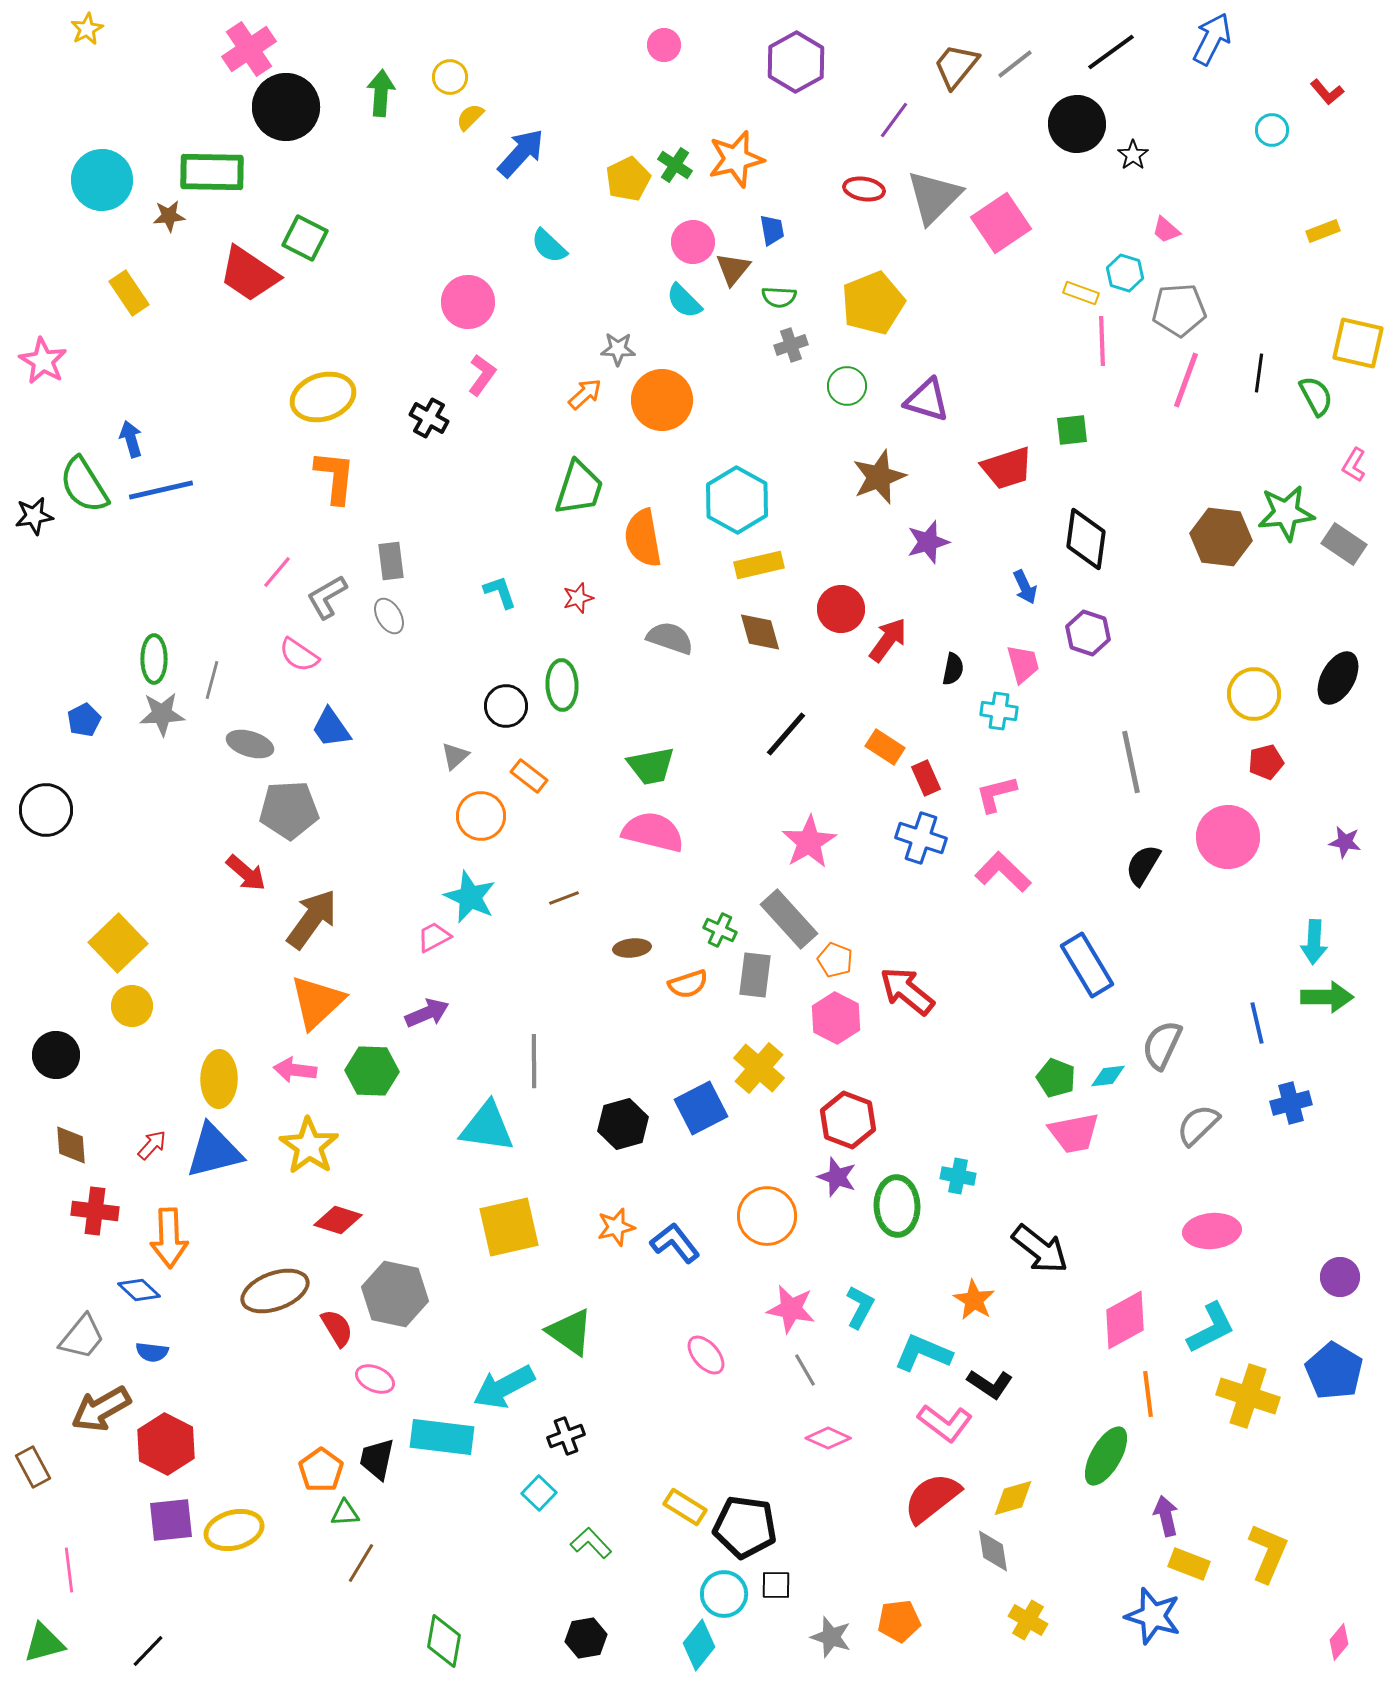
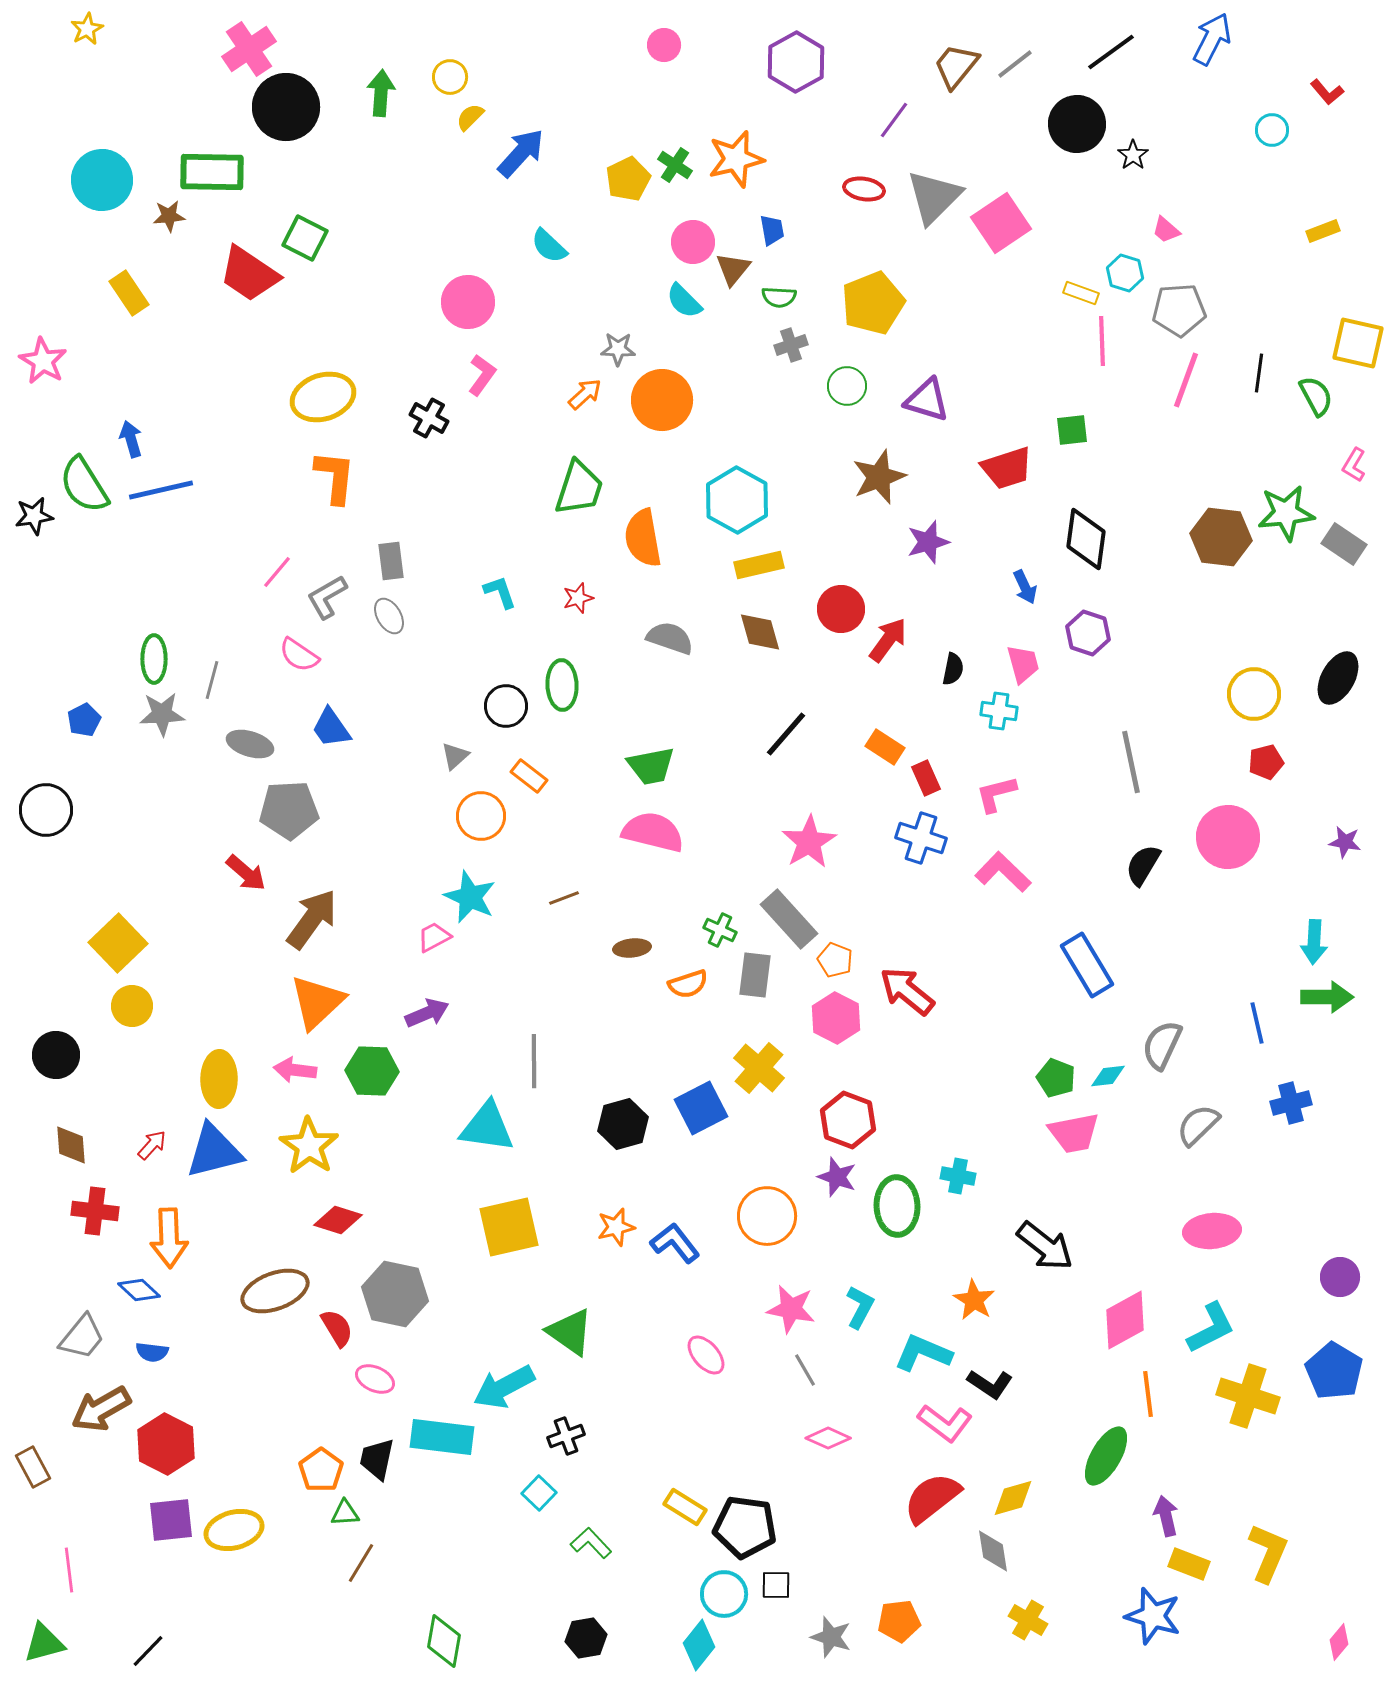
black arrow at (1040, 1249): moved 5 px right, 3 px up
